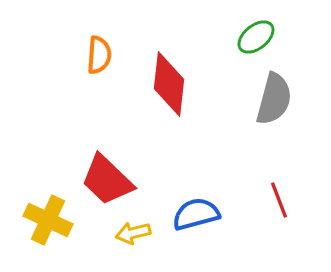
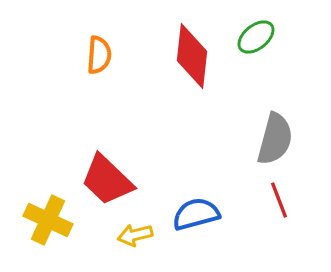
red diamond: moved 23 px right, 28 px up
gray semicircle: moved 1 px right, 40 px down
yellow arrow: moved 2 px right, 2 px down
